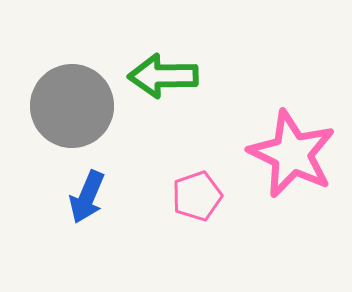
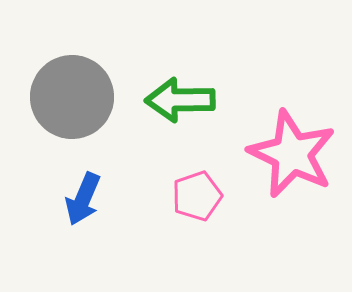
green arrow: moved 17 px right, 24 px down
gray circle: moved 9 px up
blue arrow: moved 4 px left, 2 px down
